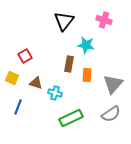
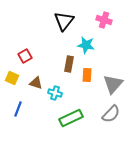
blue line: moved 2 px down
gray semicircle: rotated 12 degrees counterclockwise
